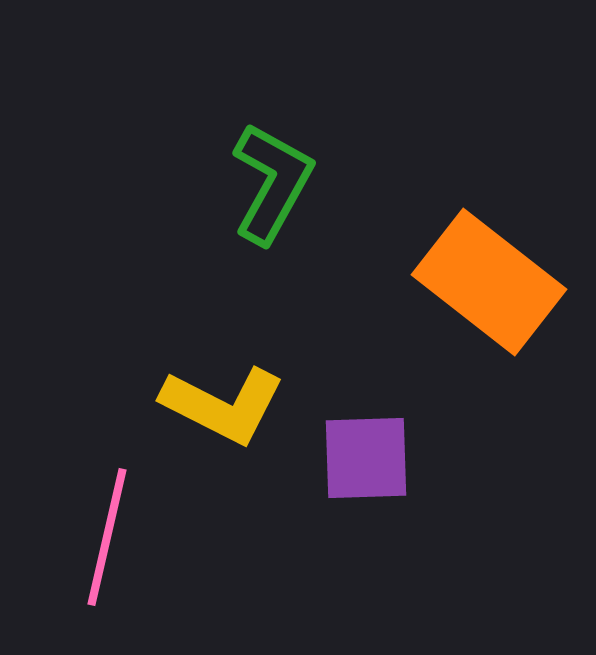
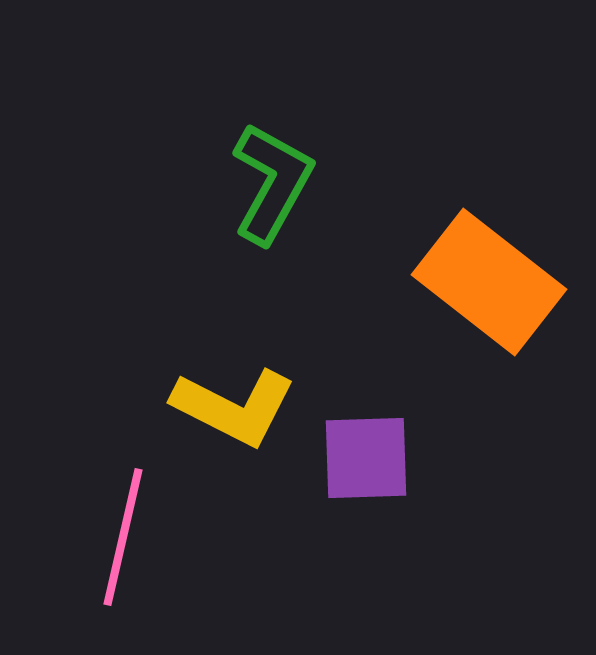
yellow L-shape: moved 11 px right, 2 px down
pink line: moved 16 px right
